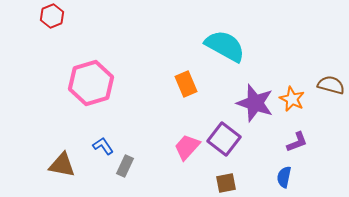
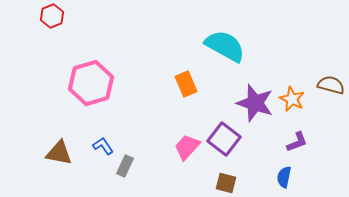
brown triangle: moved 3 px left, 12 px up
brown square: rotated 25 degrees clockwise
